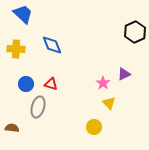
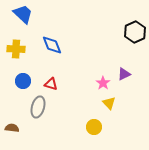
blue circle: moved 3 px left, 3 px up
